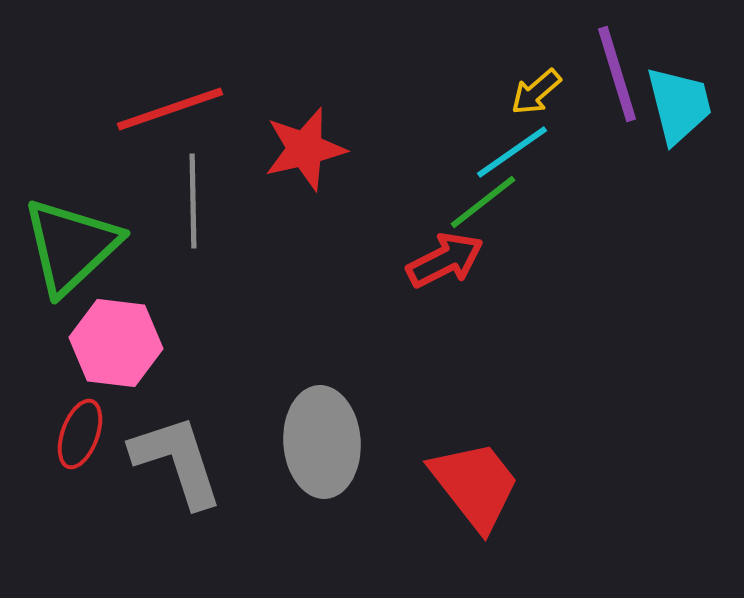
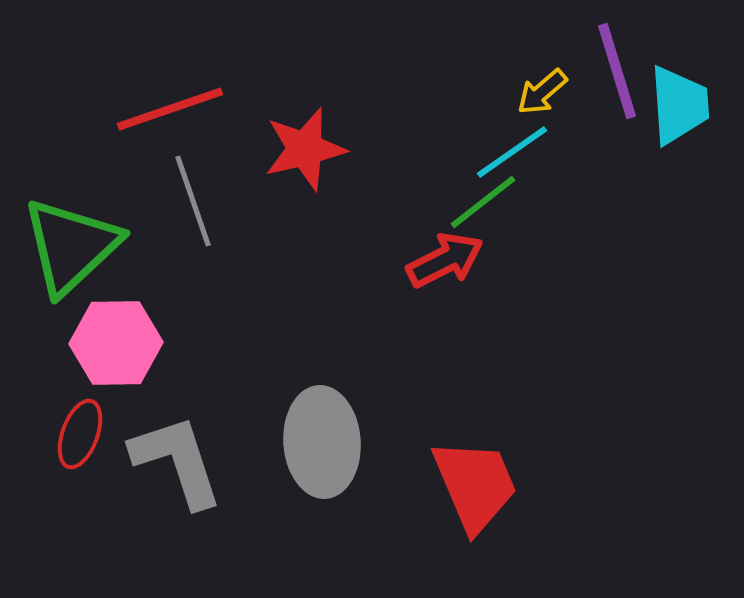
purple line: moved 3 px up
yellow arrow: moved 6 px right
cyan trapezoid: rotated 10 degrees clockwise
gray line: rotated 18 degrees counterclockwise
pink hexagon: rotated 8 degrees counterclockwise
red trapezoid: rotated 15 degrees clockwise
